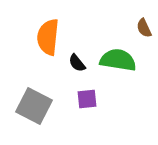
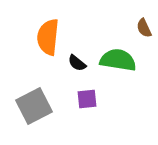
black semicircle: rotated 12 degrees counterclockwise
gray square: rotated 36 degrees clockwise
